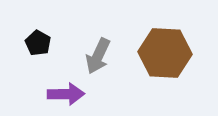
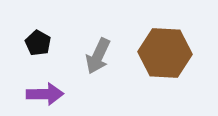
purple arrow: moved 21 px left
